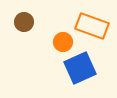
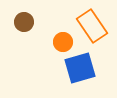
orange rectangle: rotated 36 degrees clockwise
blue square: rotated 8 degrees clockwise
